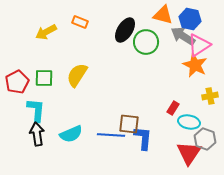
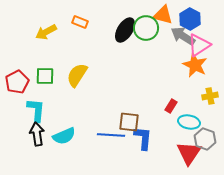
blue hexagon: rotated 15 degrees clockwise
green circle: moved 14 px up
green square: moved 1 px right, 2 px up
red rectangle: moved 2 px left, 2 px up
brown square: moved 2 px up
cyan semicircle: moved 7 px left, 2 px down
